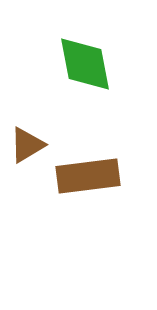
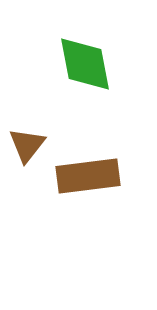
brown triangle: rotated 21 degrees counterclockwise
